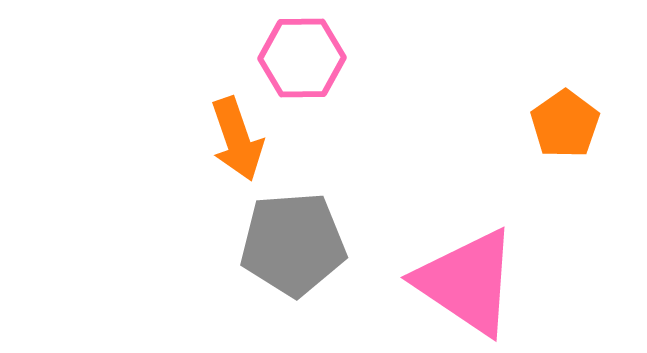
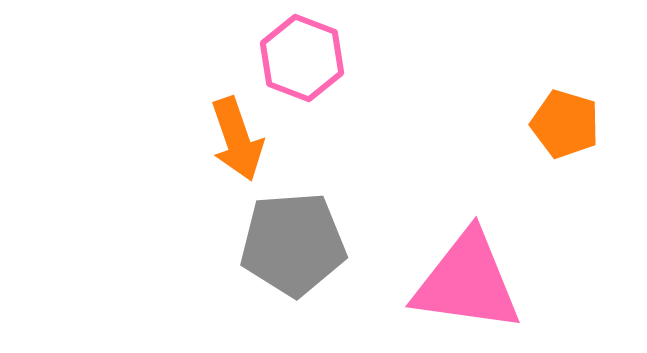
pink hexagon: rotated 22 degrees clockwise
orange pentagon: rotated 20 degrees counterclockwise
pink triangle: rotated 26 degrees counterclockwise
